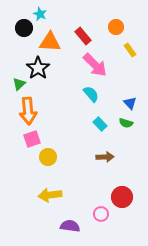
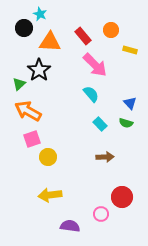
orange circle: moved 5 px left, 3 px down
yellow rectangle: rotated 40 degrees counterclockwise
black star: moved 1 px right, 2 px down
orange arrow: rotated 124 degrees clockwise
